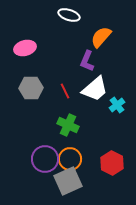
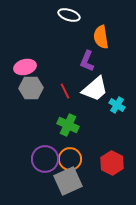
orange semicircle: rotated 50 degrees counterclockwise
pink ellipse: moved 19 px down
cyan cross: rotated 21 degrees counterclockwise
